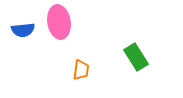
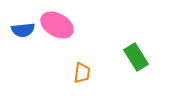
pink ellipse: moved 2 px left, 3 px down; rotated 52 degrees counterclockwise
orange trapezoid: moved 1 px right, 3 px down
